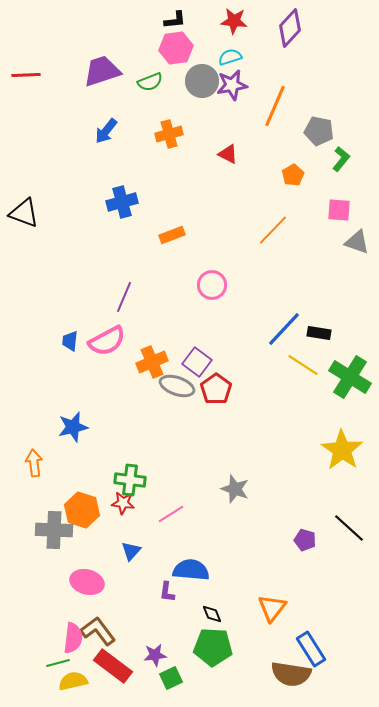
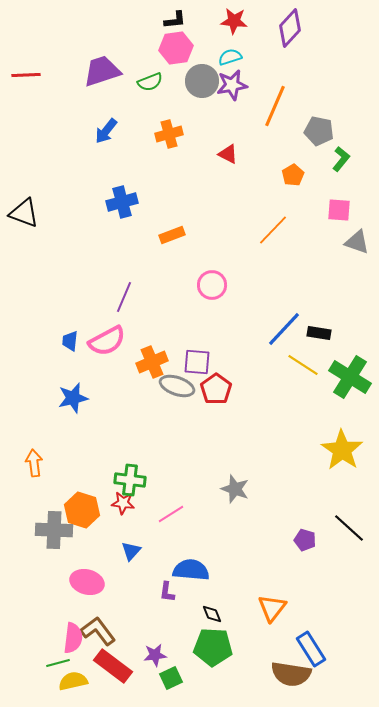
purple square at (197, 362): rotated 32 degrees counterclockwise
blue star at (73, 427): moved 29 px up
